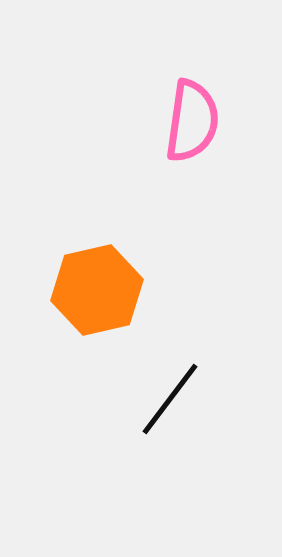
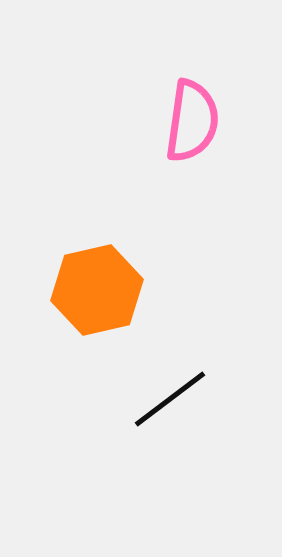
black line: rotated 16 degrees clockwise
